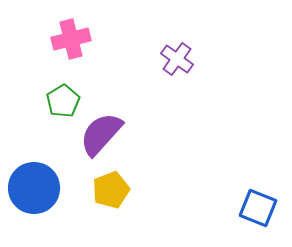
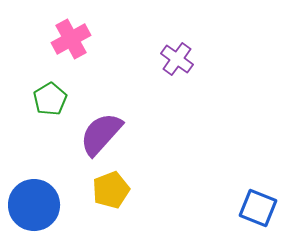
pink cross: rotated 15 degrees counterclockwise
green pentagon: moved 13 px left, 2 px up
blue circle: moved 17 px down
